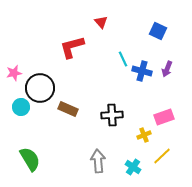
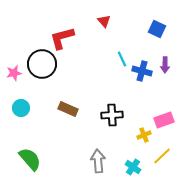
red triangle: moved 3 px right, 1 px up
blue square: moved 1 px left, 2 px up
red L-shape: moved 10 px left, 9 px up
cyan line: moved 1 px left
purple arrow: moved 2 px left, 4 px up; rotated 21 degrees counterclockwise
black circle: moved 2 px right, 24 px up
cyan circle: moved 1 px down
pink rectangle: moved 3 px down
green semicircle: rotated 10 degrees counterclockwise
